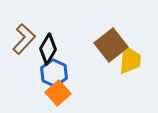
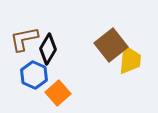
brown L-shape: rotated 144 degrees counterclockwise
blue hexagon: moved 20 px left, 2 px down
